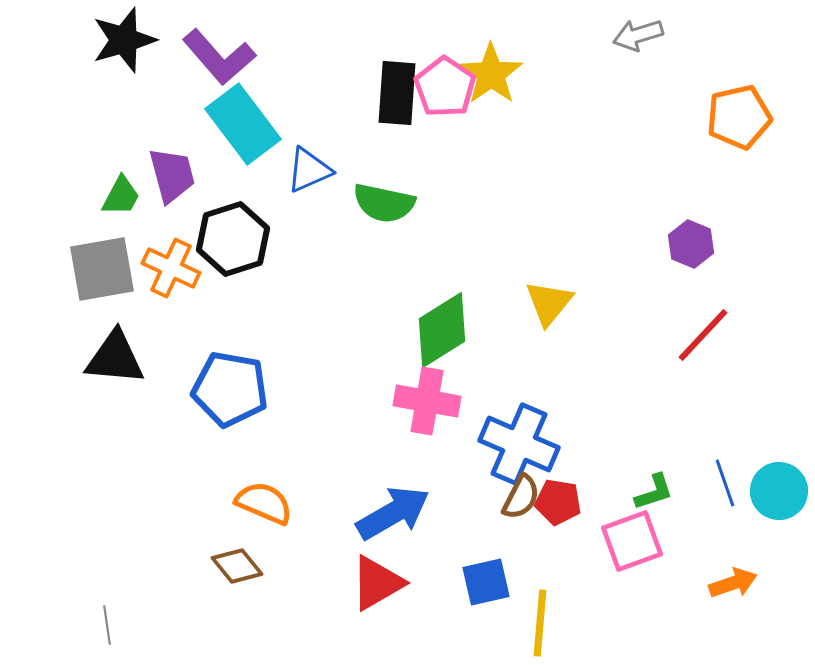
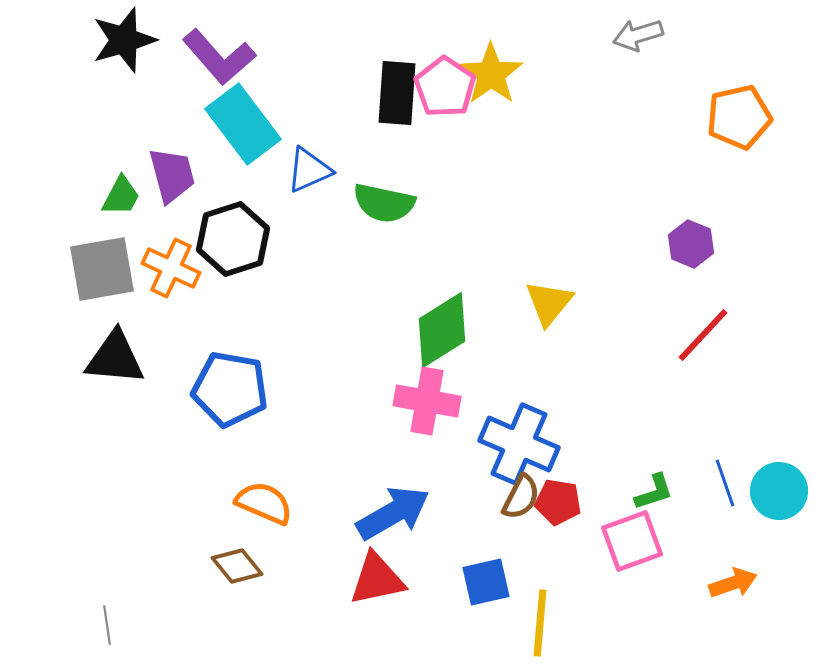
red triangle: moved 4 px up; rotated 18 degrees clockwise
